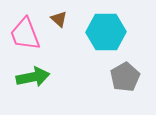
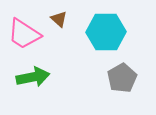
pink trapezoid: moved 1 px left; rotated 36 degrees counterclockwise
gray pentagon: moved 3 px left, 1 px down
